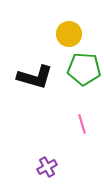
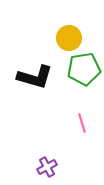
yellow circle: moved 4 px down
green pentagon: rotated 12 degrees counterclockwise
pink line: moved 1 px up
